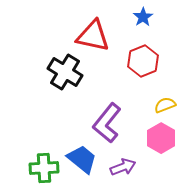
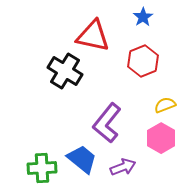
black cross: moved 1 px up
green cross: moved 2 px left
